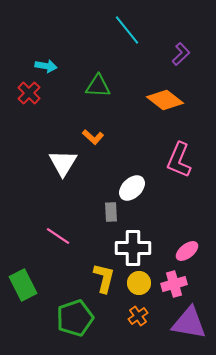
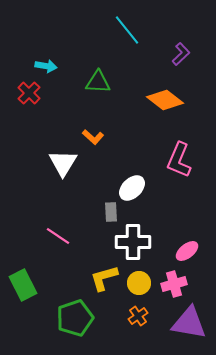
green triangle: moved 4 px up
white cross: moved 6 px up
yellow L-shape: rotated 120 degrees counterclockwise
